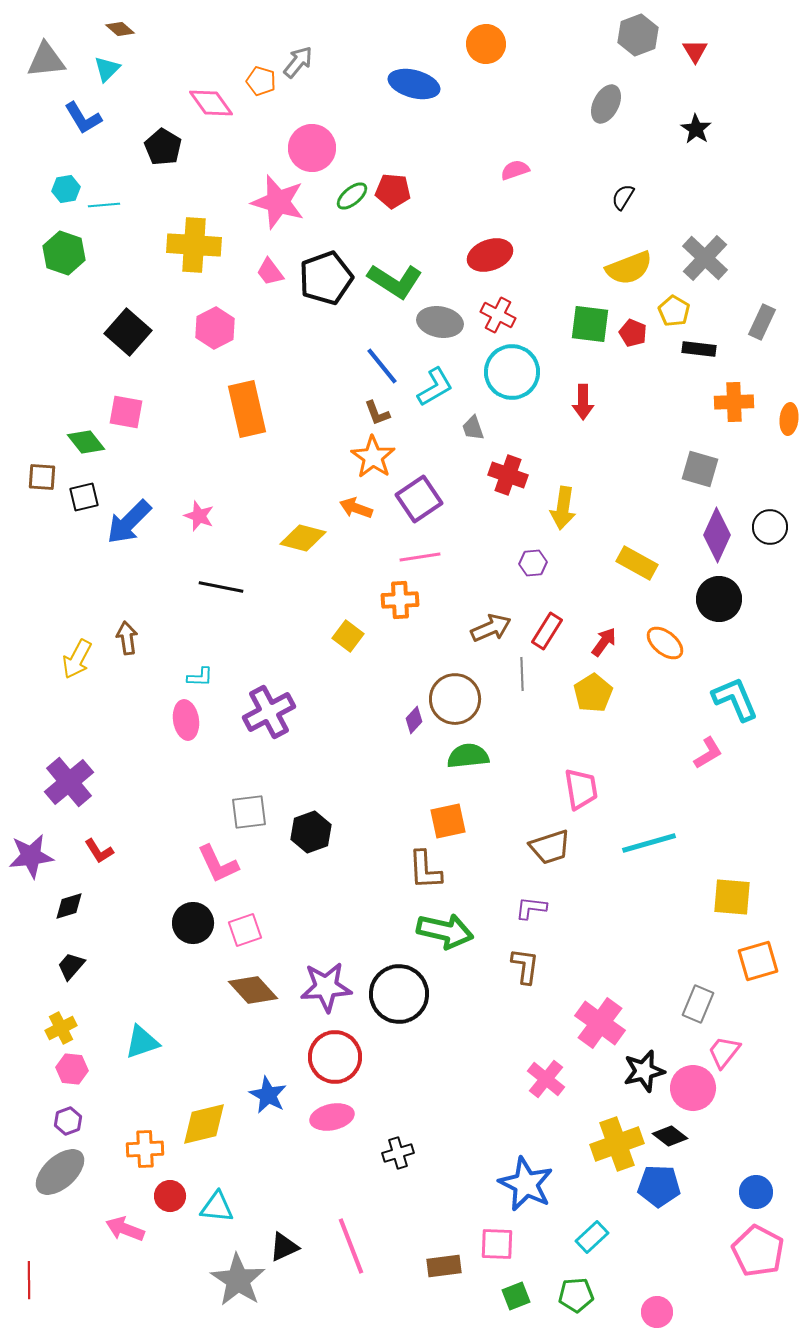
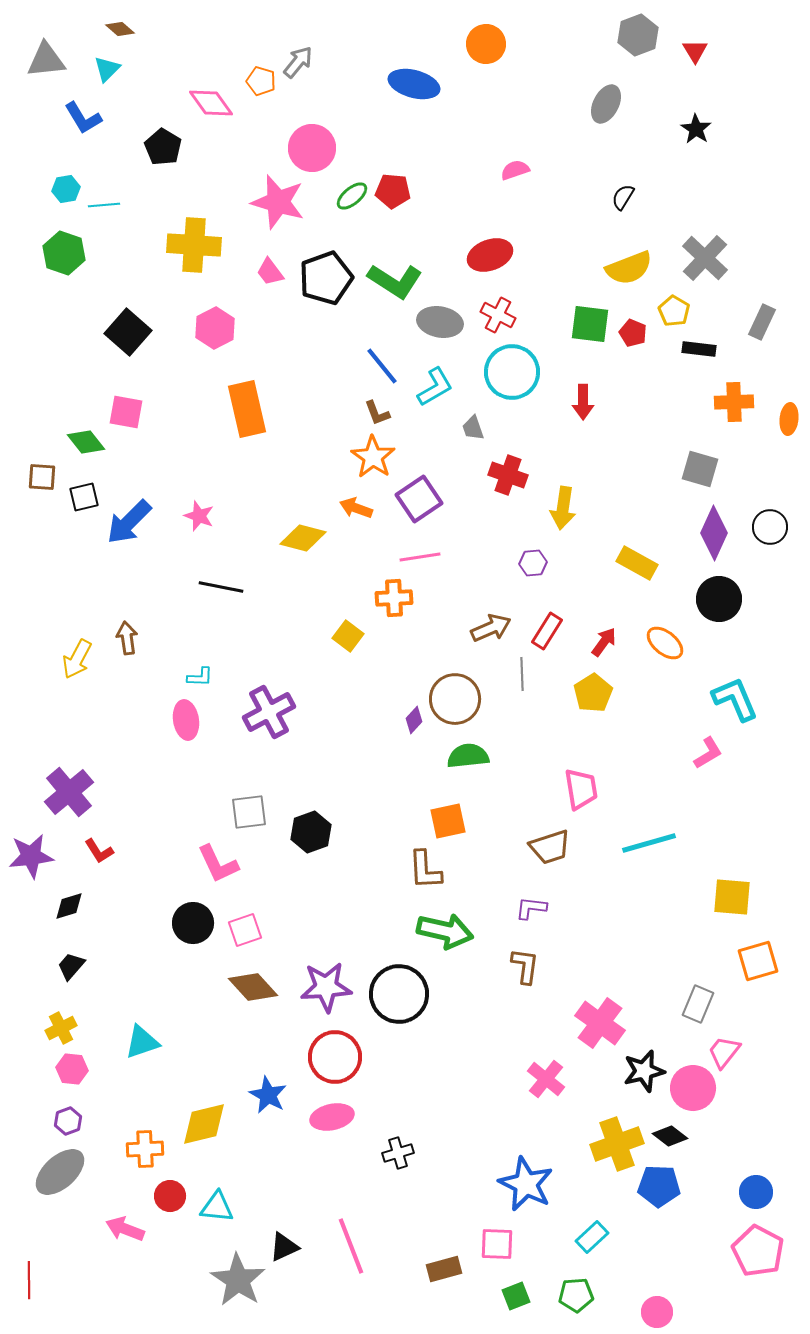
purple diamond at (717, 535): moved 3 px left, 2 px up
orange cross at (400, 600): moved 6 px left, 2 px up
purple cross at (69, 782): moved 10 px down
brown diamond at (253, 990): moved 3 px up
brown rectangle at (444, 1266): moved 3 px down; rotated 8 degrees counterclockwise
